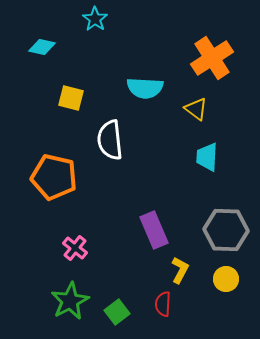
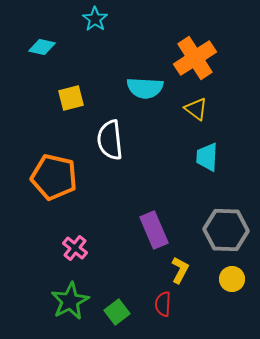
orange cross: moved 17 px left
yellow square: rotated 28 degrees counterclockwise
yellow circle: moved 6 px right
